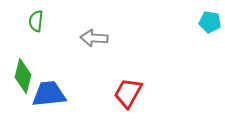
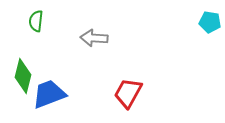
blue trapezoid: rotated 15 degrees counterclockwise
